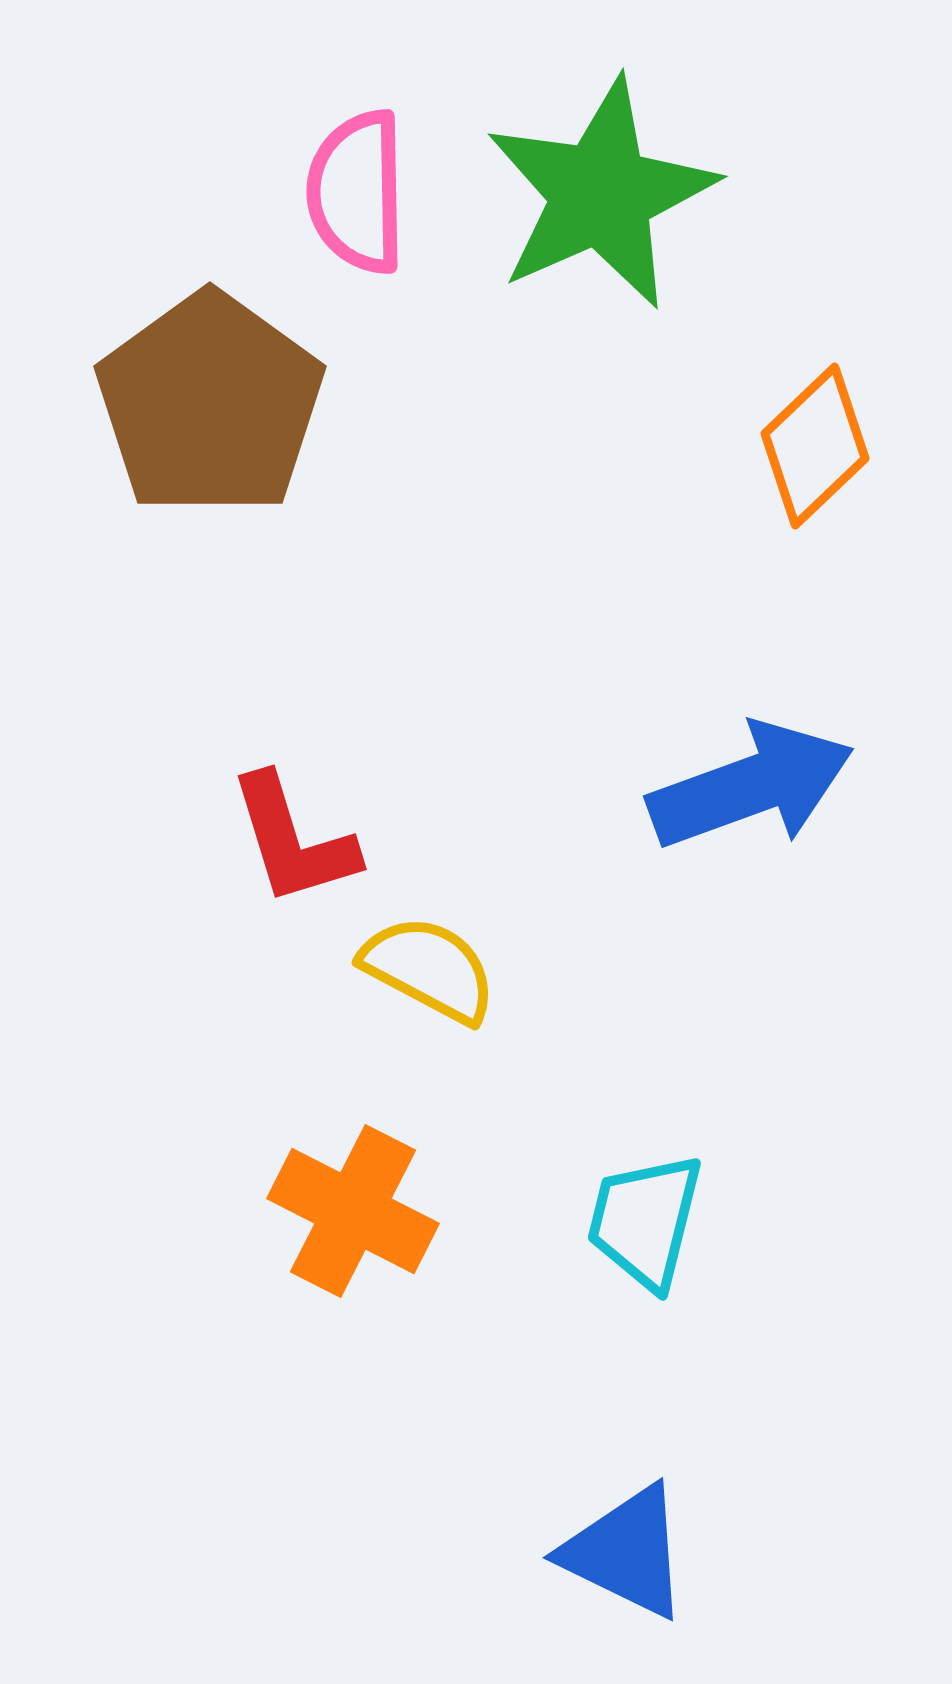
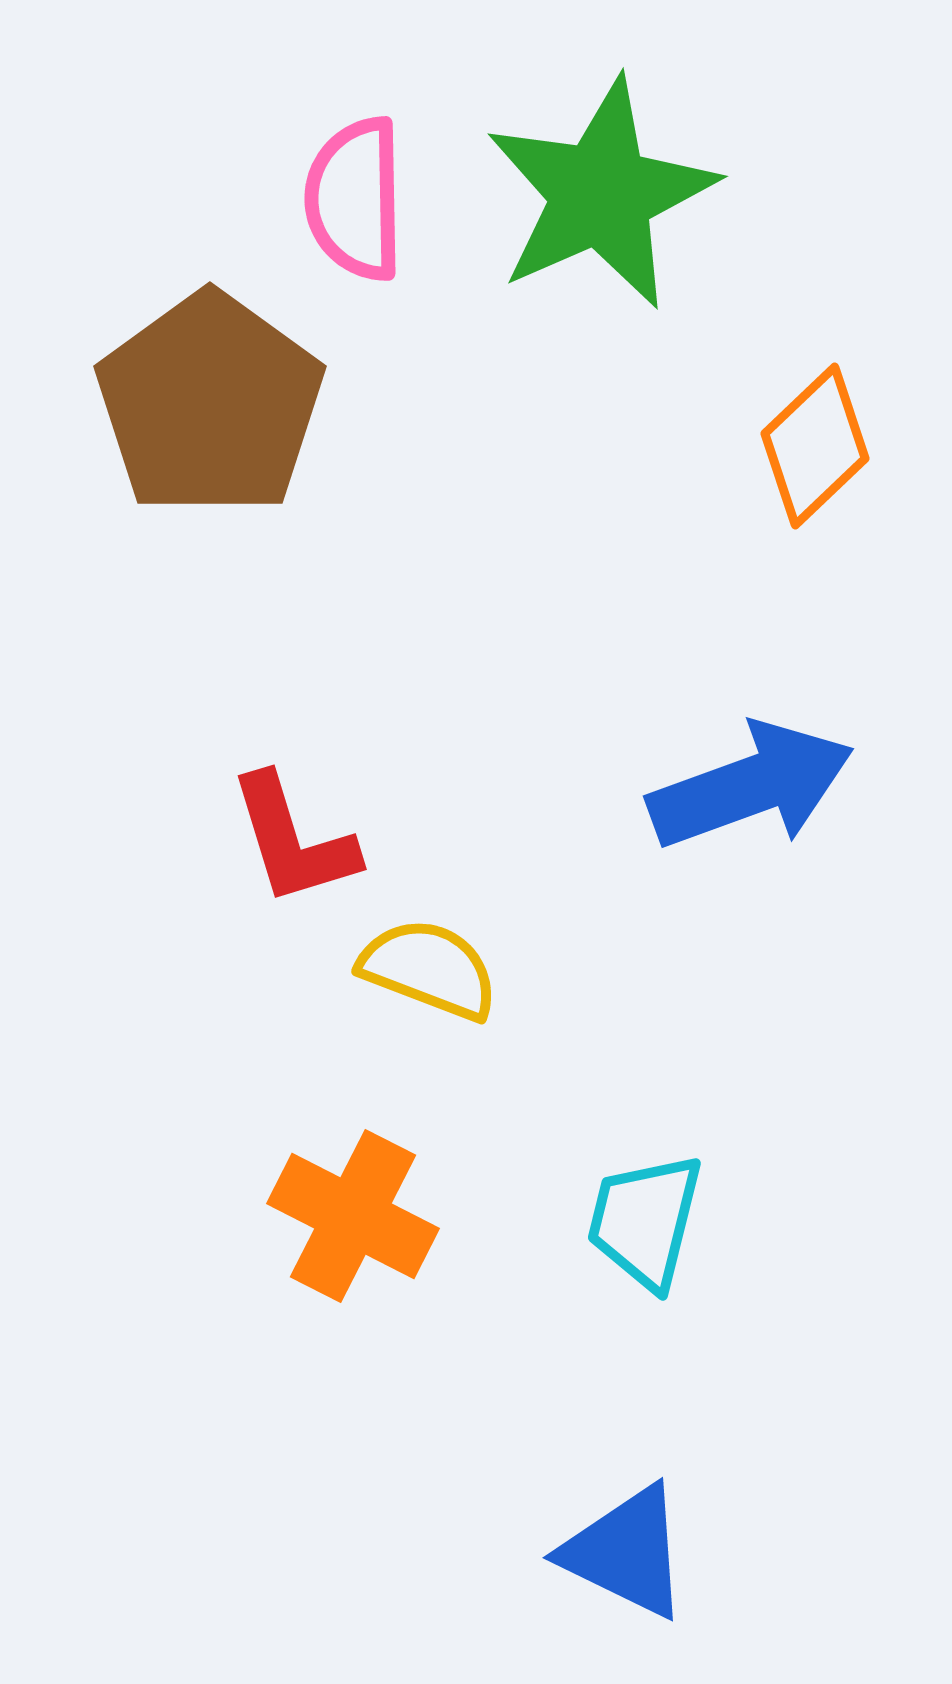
pink semicircle: moved 2 px left, 7 px down
yellow semicircle: rotated 7 degrees counterclockwise
orange cross: moved 5 px down
